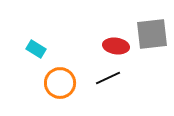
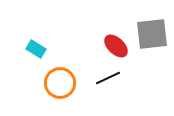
red ellipse: rotated 35 degrees clockwise
